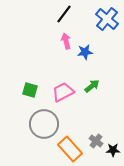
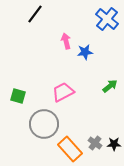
black line: moved 29 px left
green arrow: moved 18 px right
green square: moved 12 px left, 6 px down
gray cross: moved 1 px left, 2 px down
black star: moved 1 px right, 6 px up
